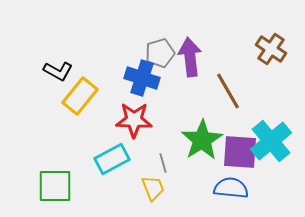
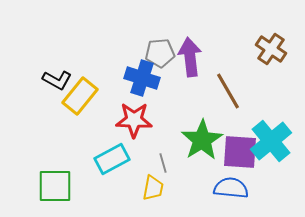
gray pentagon: rotated 12 degrees clockwise
black L-shape: moved 1 px left, 9 px down
yellow trapezoid: rotated 32 degrees clockwise
